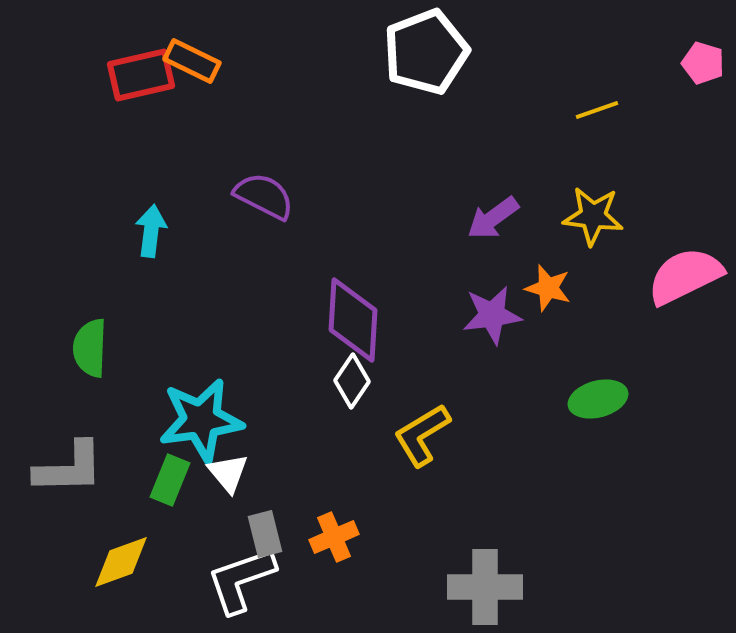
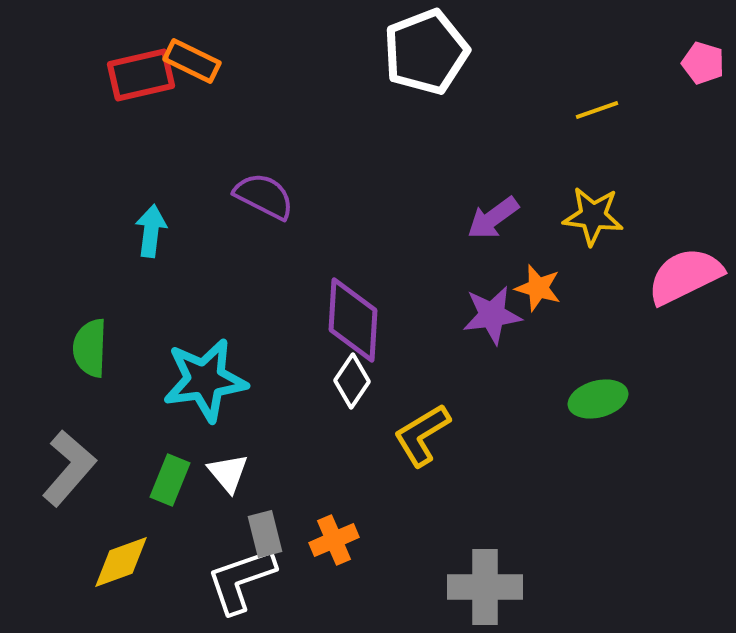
orange star: moved 10 px left
cyan star: moved 4 px right, 40 px up
gray L-shape: rotated 48 degrees counterclockwise
orange cross: moved 3 px down
